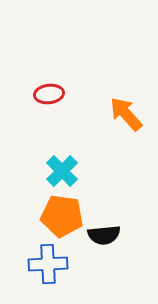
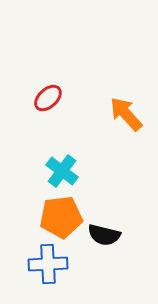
red ellipse: moved 1 px left, 4 px down; rotated 36 degrees counterclockwise
cyan cross: rotated 8 degrees counterclockwise
orange pentagon: moved 1 px left, 1 px down; rotated 15 degrees counterclockwise
black semicircle: rotated 20 degrees clockwise
